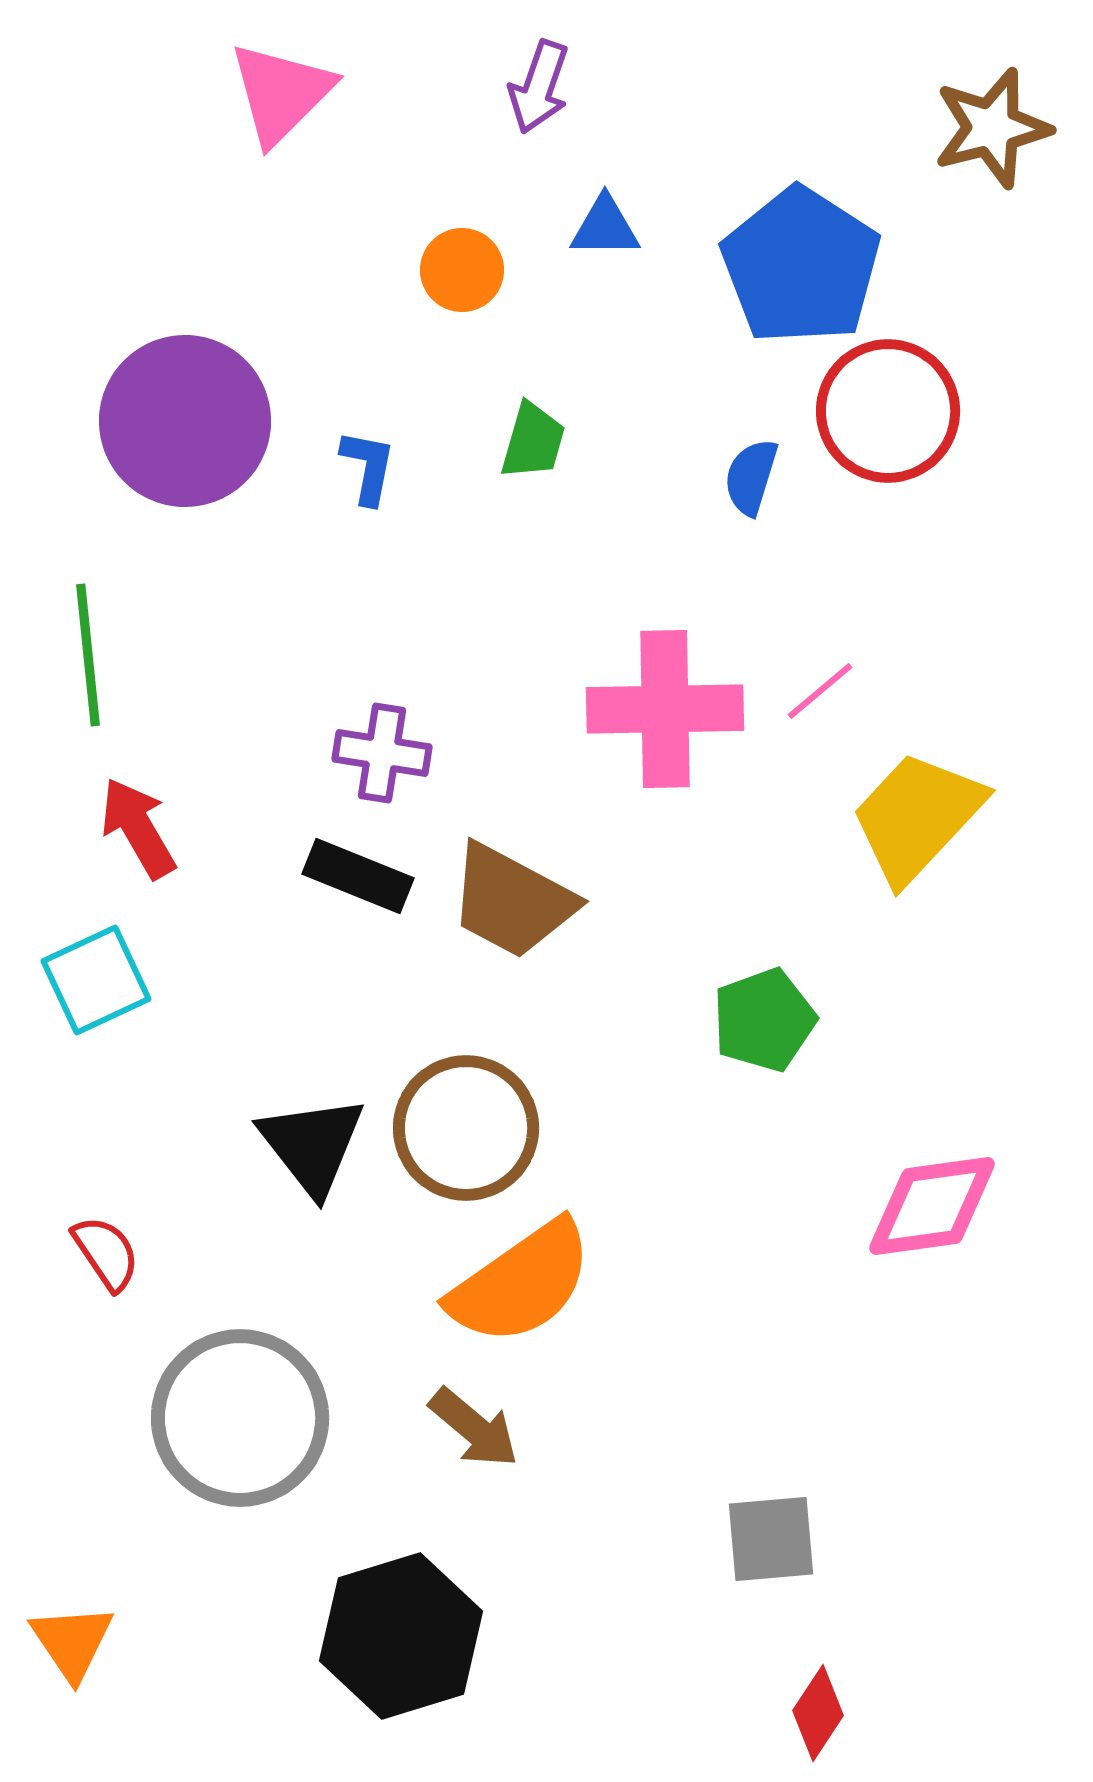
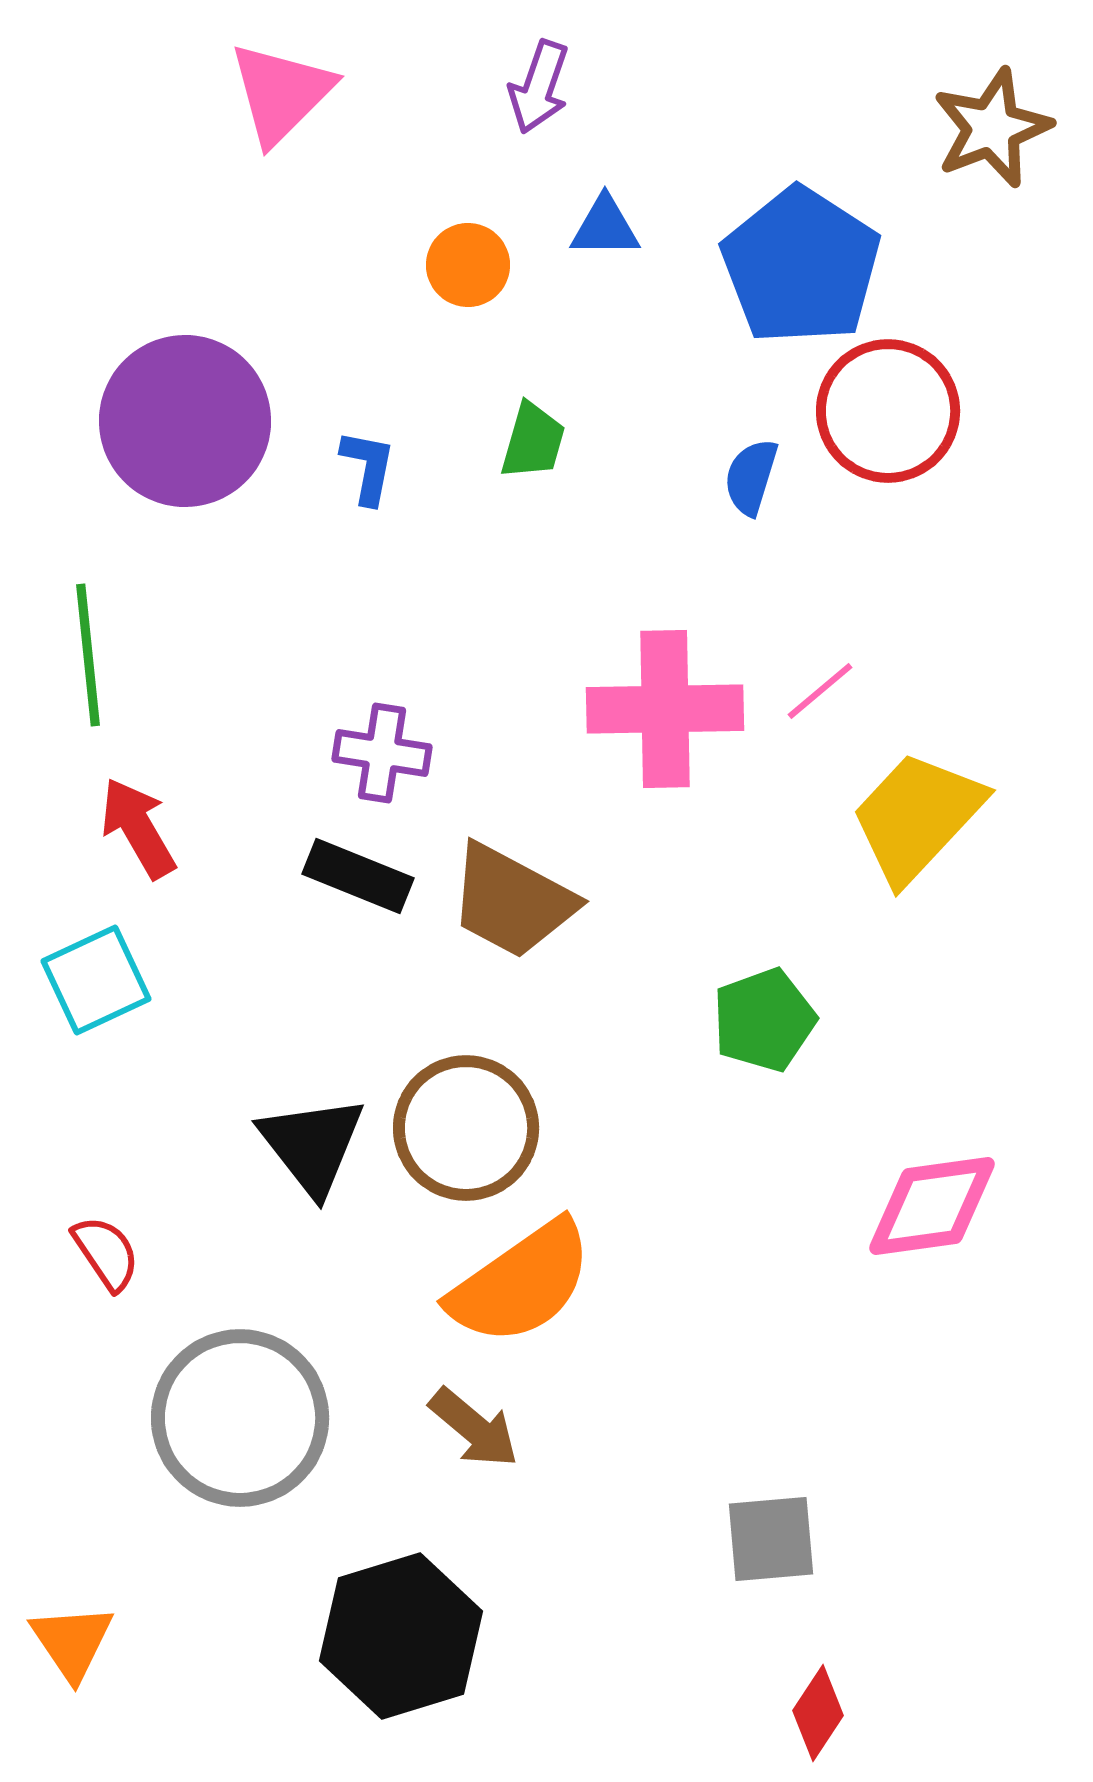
brown star: rotated 7 degrees counterclockwise
orange circle: moved 6 px right, 5 px up
